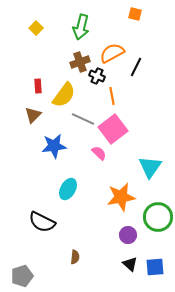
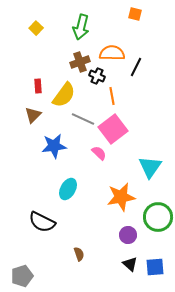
orange semicircle: rotated 30 degrees clockwise
brown semicircle: moved 4 px right, 3 px up; rotated 24 degrees counterclockwise
